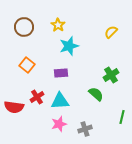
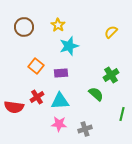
orange square: moved 9 px right, 1 px down
green line: moved 3 px up
pink star: rotated 21 degrees clockwise
